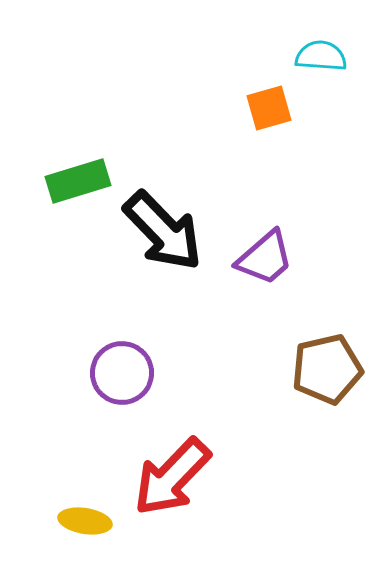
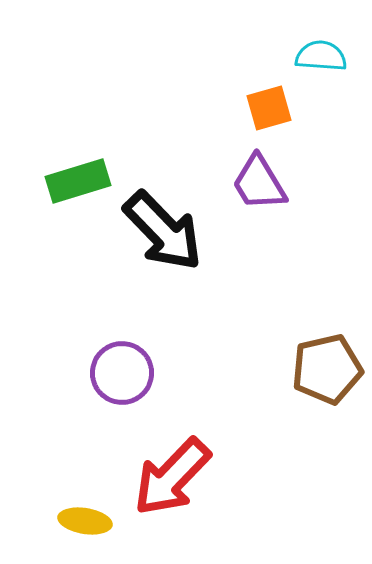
purple trapezoid: moved 6 px left, 75 px up; rotated 100 degrees clockwise
